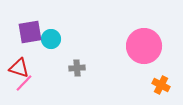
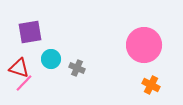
cyan circle: moved 20 px down
pink circle: moved 1 px up
gray cross: rotated 28 degrees clockwise
orange cross: moved 10 px left
